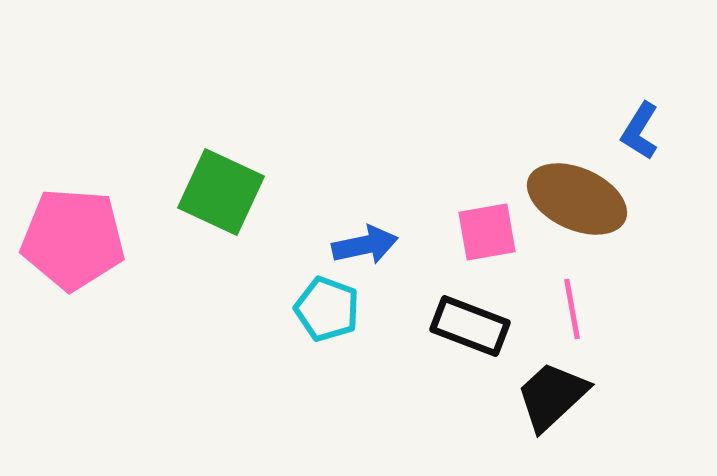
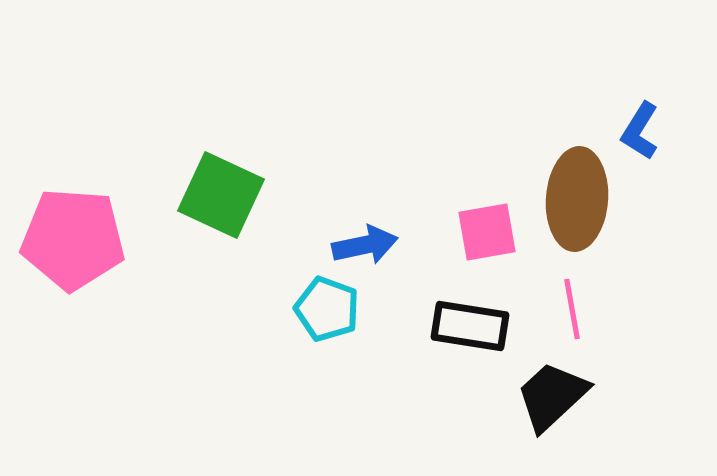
green square: moved 3 px down
brown ellipse: rotated 70 degrees clockwise
black rectangle: rotated 12 degrees counterclockwise
